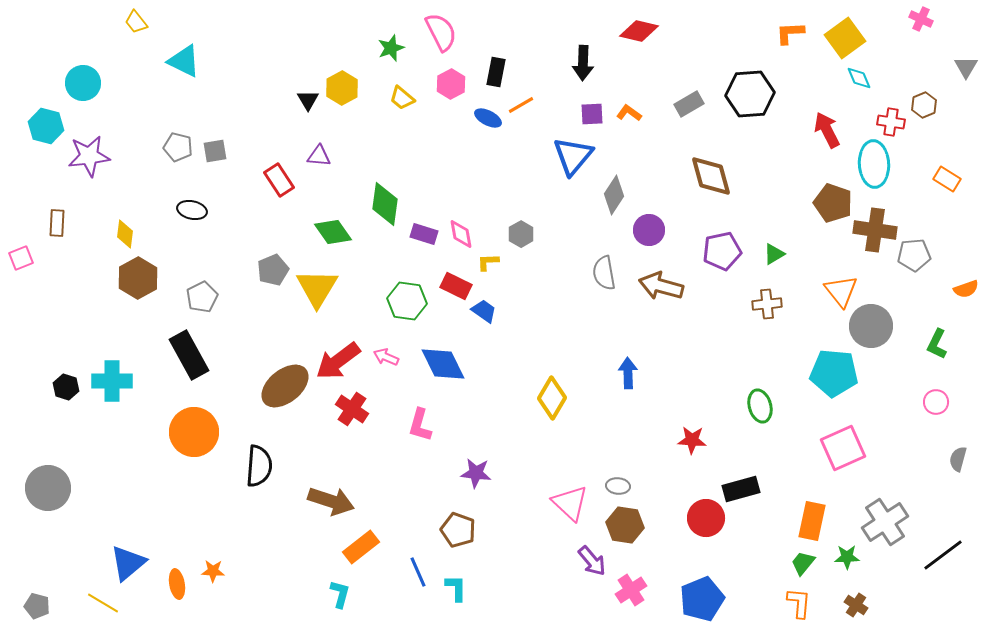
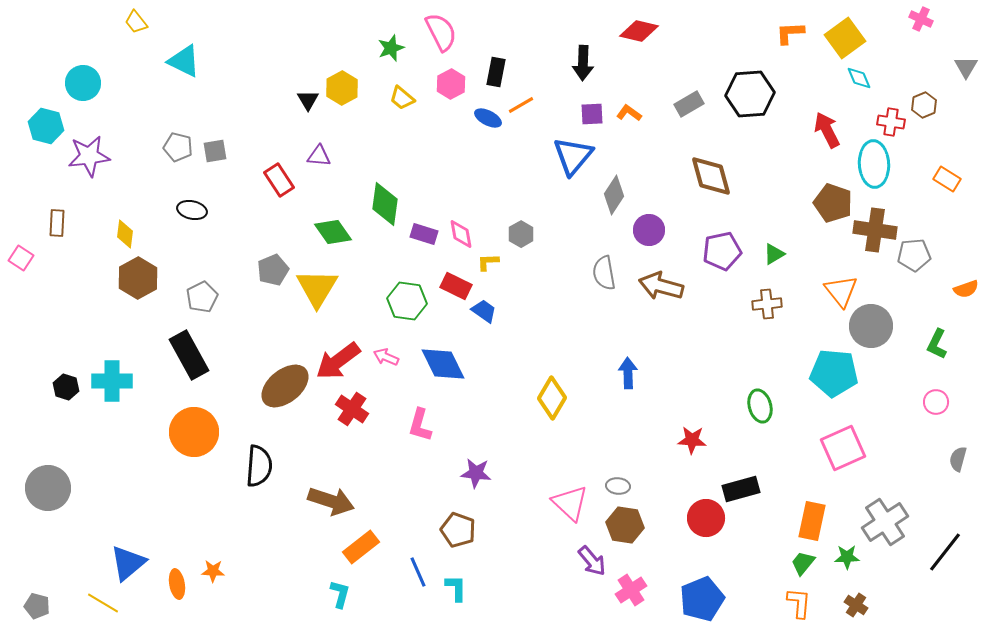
pink square at (21, 258): rotated 35 degrees counterclockwise
black line at (943, 555): moved 2 px right, 3 px up; rotated 15 degrees counterclockwise
